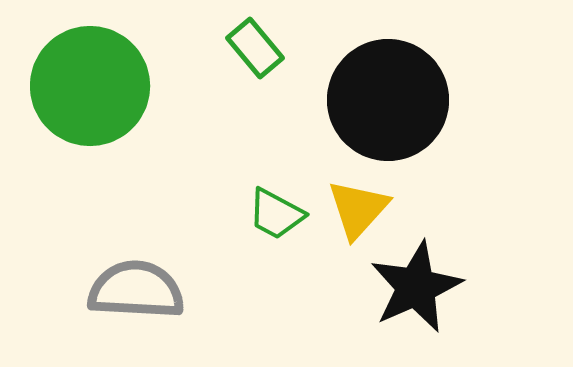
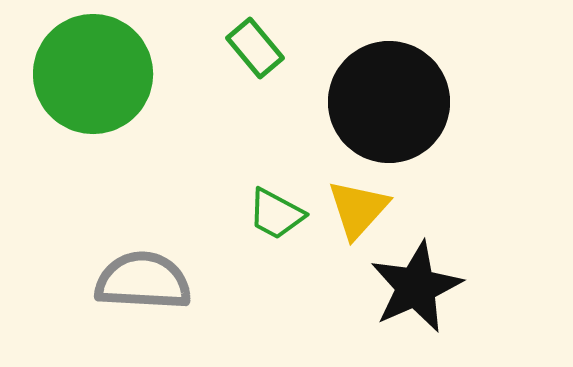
green circle: moved 3 px right, 12 px up
black circle: moved 1 px right, 2 px down
gray semicircle: moved 7 px right, 9 px up
